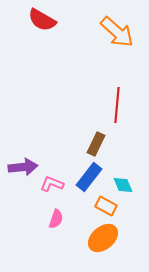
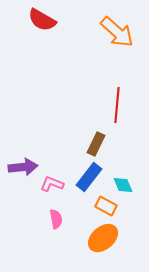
pink semicircle: rotated 30 degrees counterclockwise
